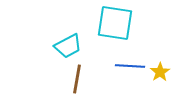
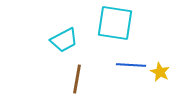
cyan trapezoid: moved 4 px left, 6 px up
blue line: moved 1 px right, 1 px up
yellow star: rotated 12 degrees counterclockwise
